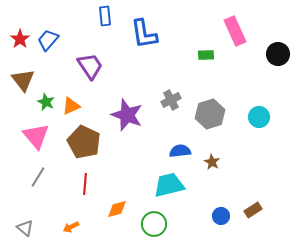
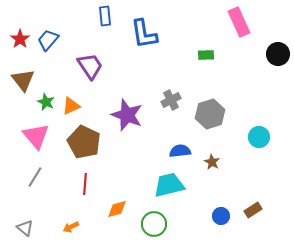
pink rectangle: moved 4 px right, 9 px up
cyan circle: moved 20 px down
gray line: moved 3 px left
